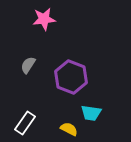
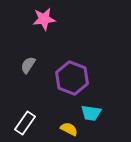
purple hexagon: moved 1 px right, 1 px down
